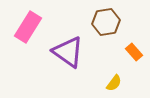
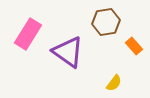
pink rectangle: moved 7 px down
orange rectangle: moved 6 px up
